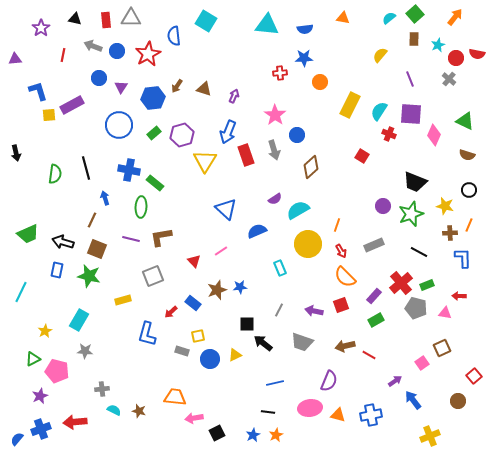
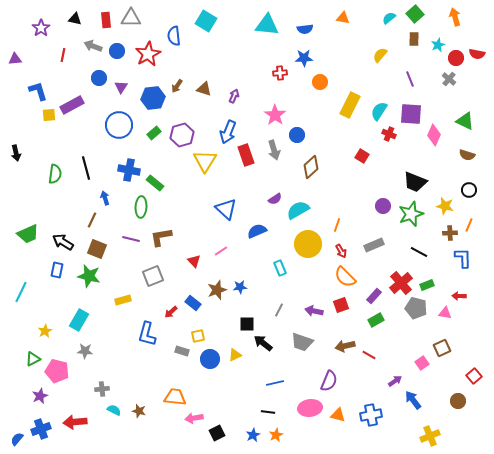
orange arrow at (455, 17): rotated 54 degrees counterclockwise
black arrow at (63, 242): rotated 15 degrees clockwise
